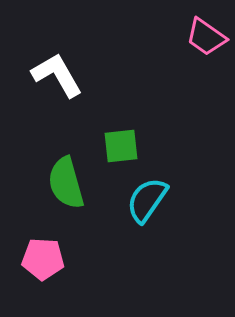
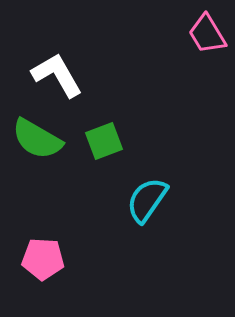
pink trapezoid: moved 1 px right, 3 px up; rotated 24 degrees clockwise
green square: moved 17 px left, 5 px up; rotated 15 degrees counterclockwise
green semicircle: moved 29 px left, 44 px up; rotated 44 degrees counterclockwise
